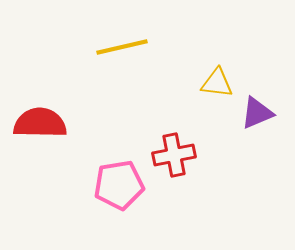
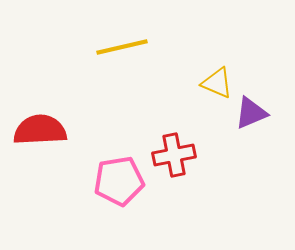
yellow triangle: rotated 16 degrees clockwise
purple triangle: moved 6 px left
red semicircle: moved 7 px down; rotated 4 degrees counterclockwise
pink pentagon: moved 4 px up
